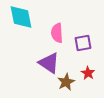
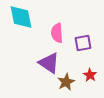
red star: moved 2 px right, 2 px down
